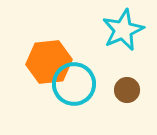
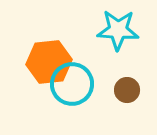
cyan star: moved 5 px left; rotated 27 degrees clockwise
cyan circle: moved 2 px left
